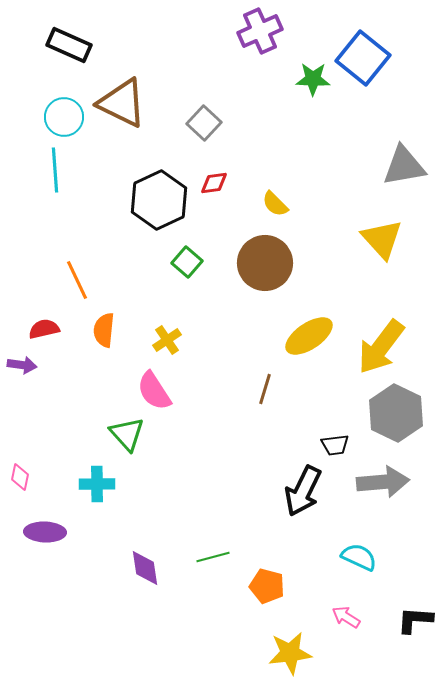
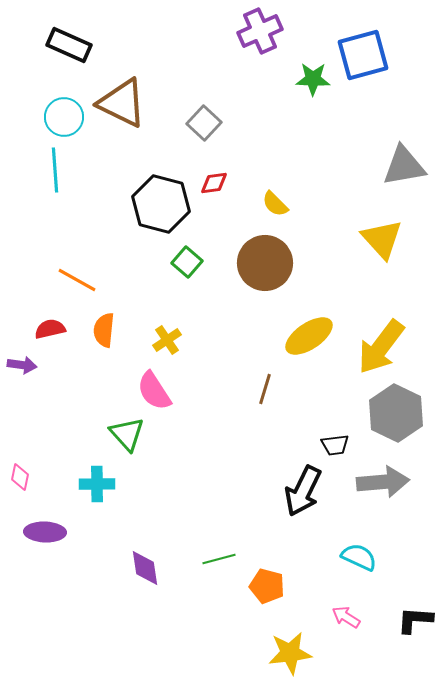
blue square: moved 3 px up; rotated 36 degrees clockwise
black hexagon: moved 2 px right, 4 px down; rotated 20 degrees counterclockwise
orange line: rotated 36 degrees counterclockwise
red semicircle: moved 6 px right
green line: moved 6 px right, 2 px down
